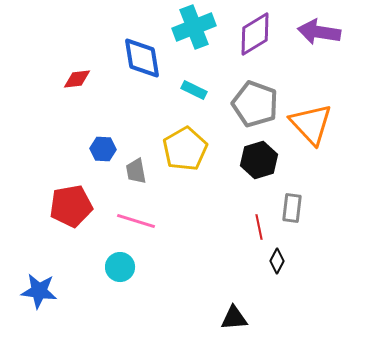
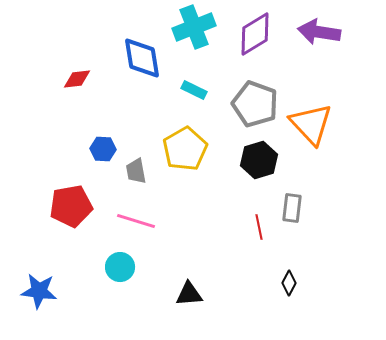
black diamond: moved 12 px right, 22 px down
black triangle: moved 45 px left, 24 px up
